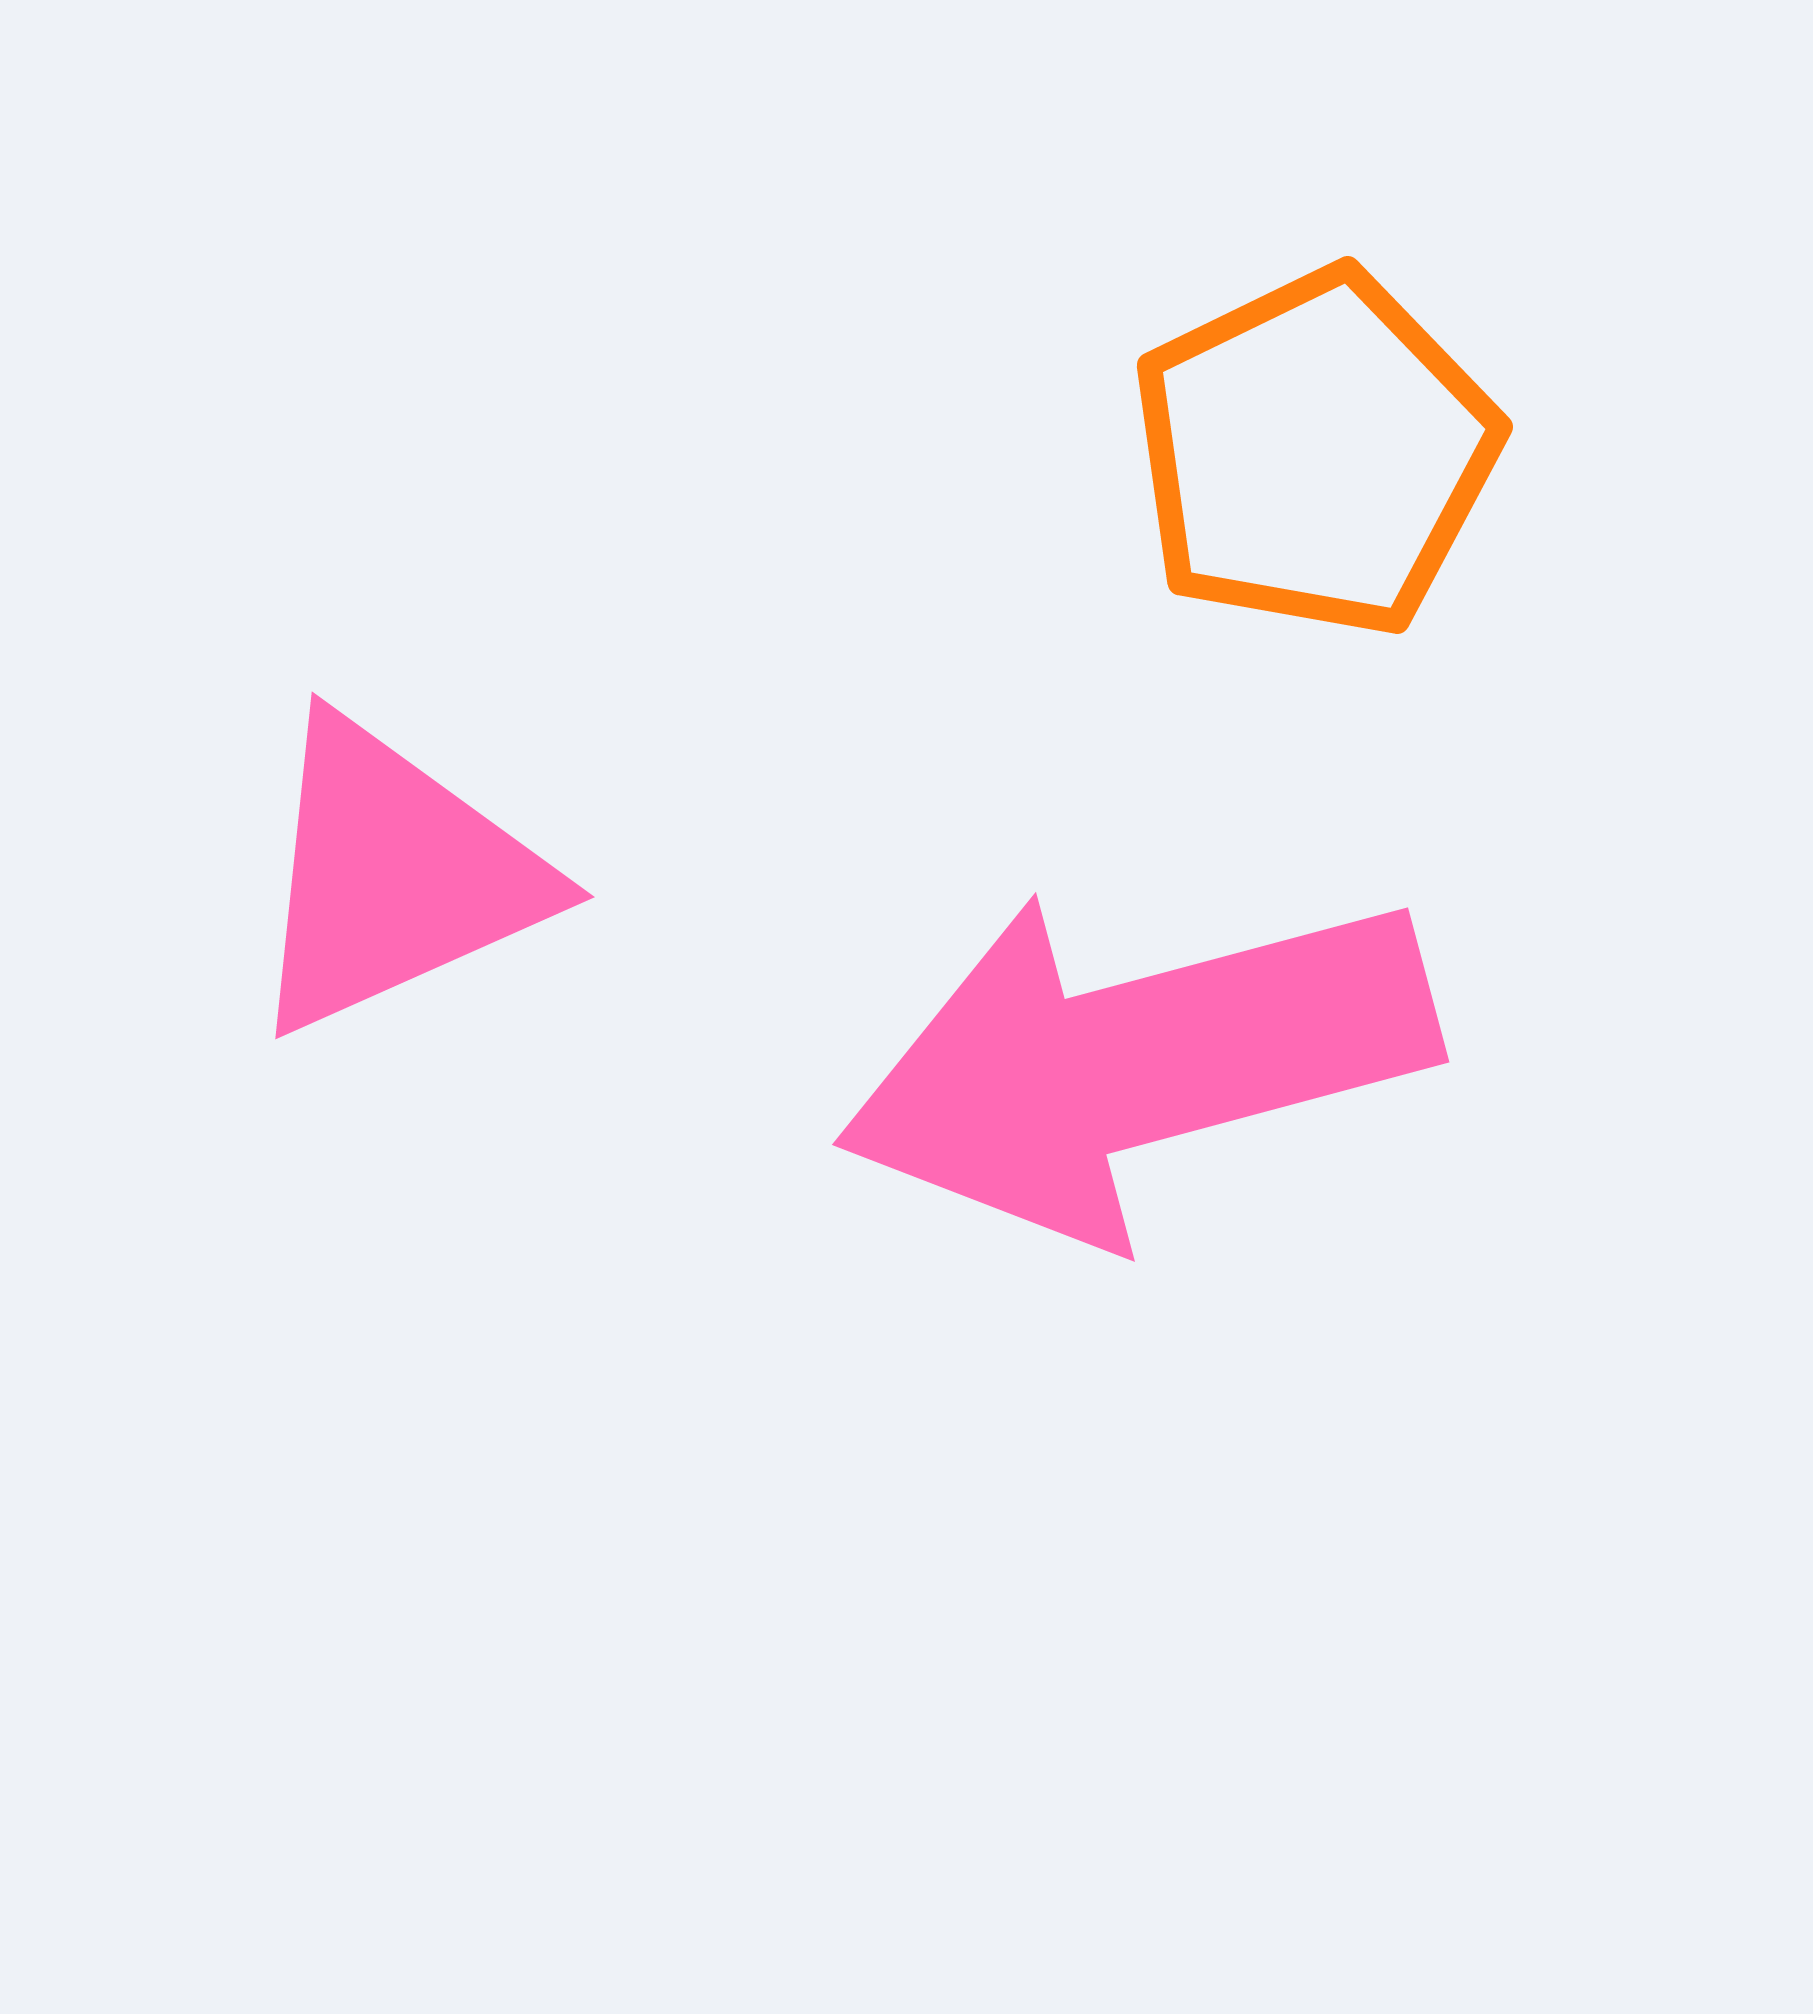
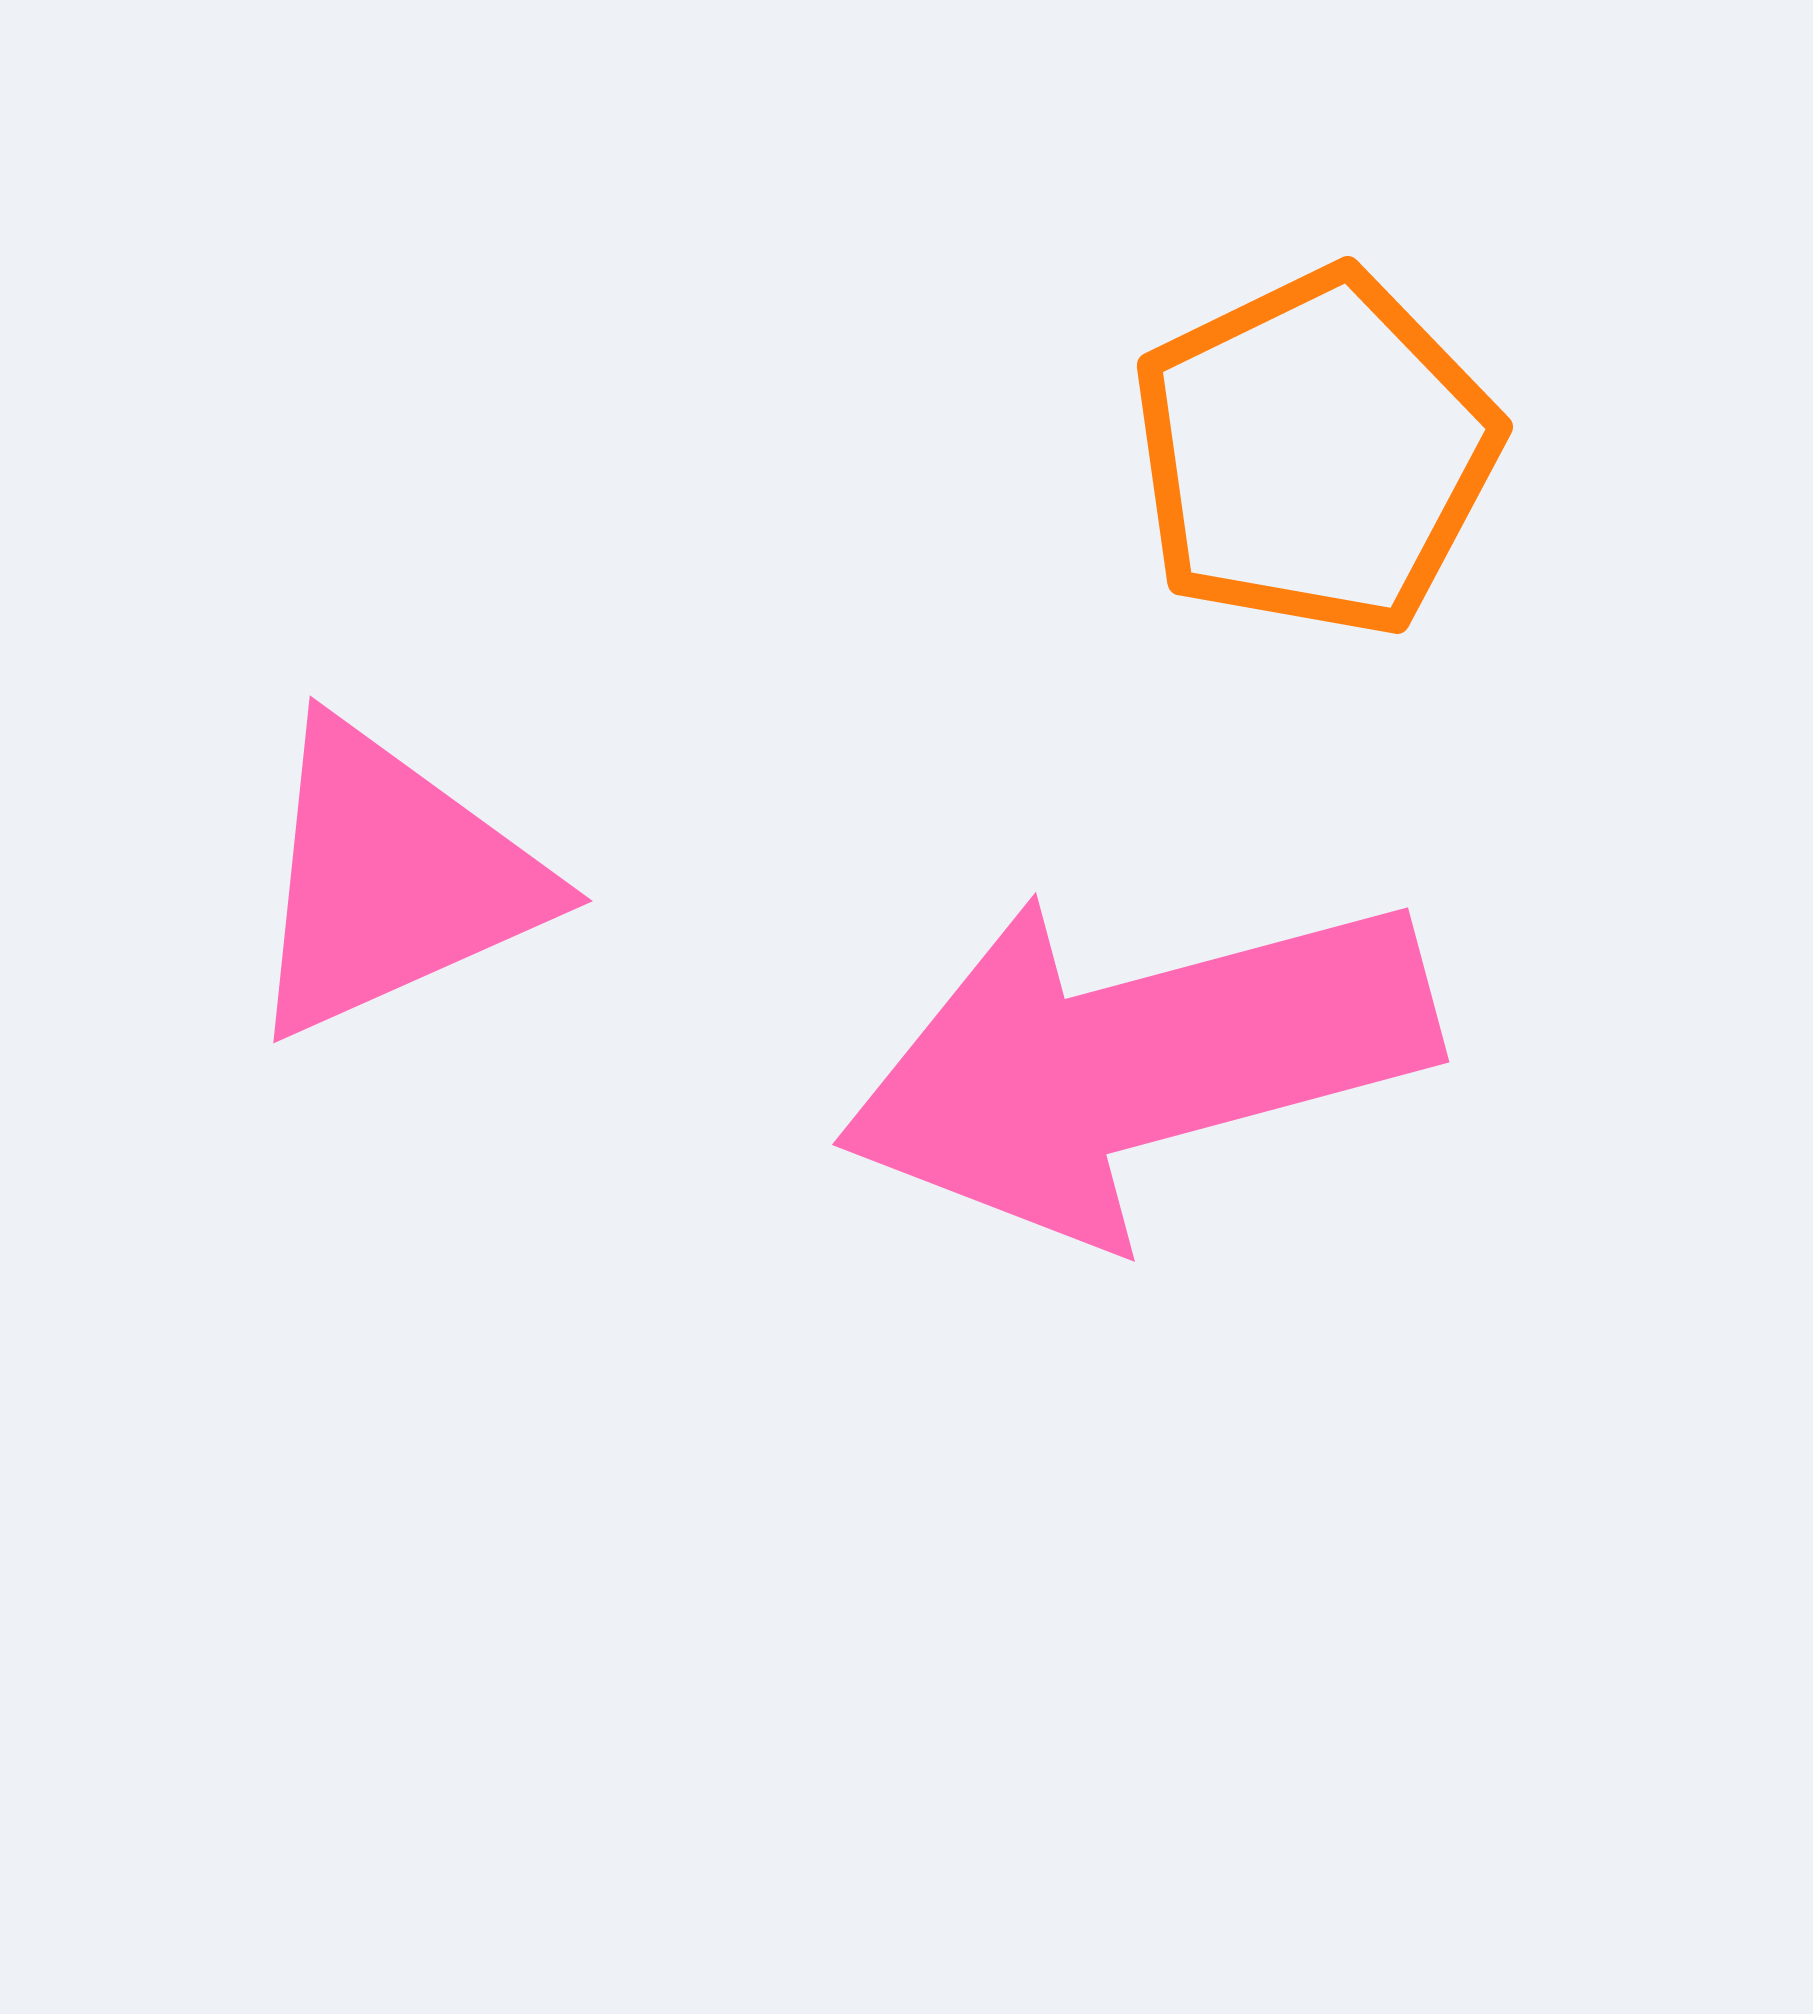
pink triangle: moved 2 px left, 4 px down
